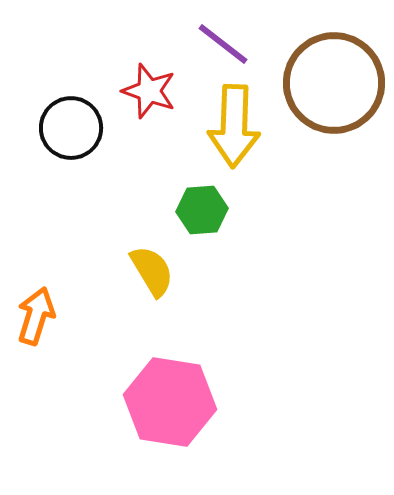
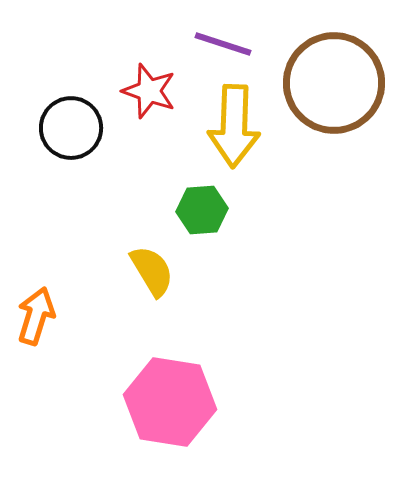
purple line: rotated 20 degrees counterclockwise
